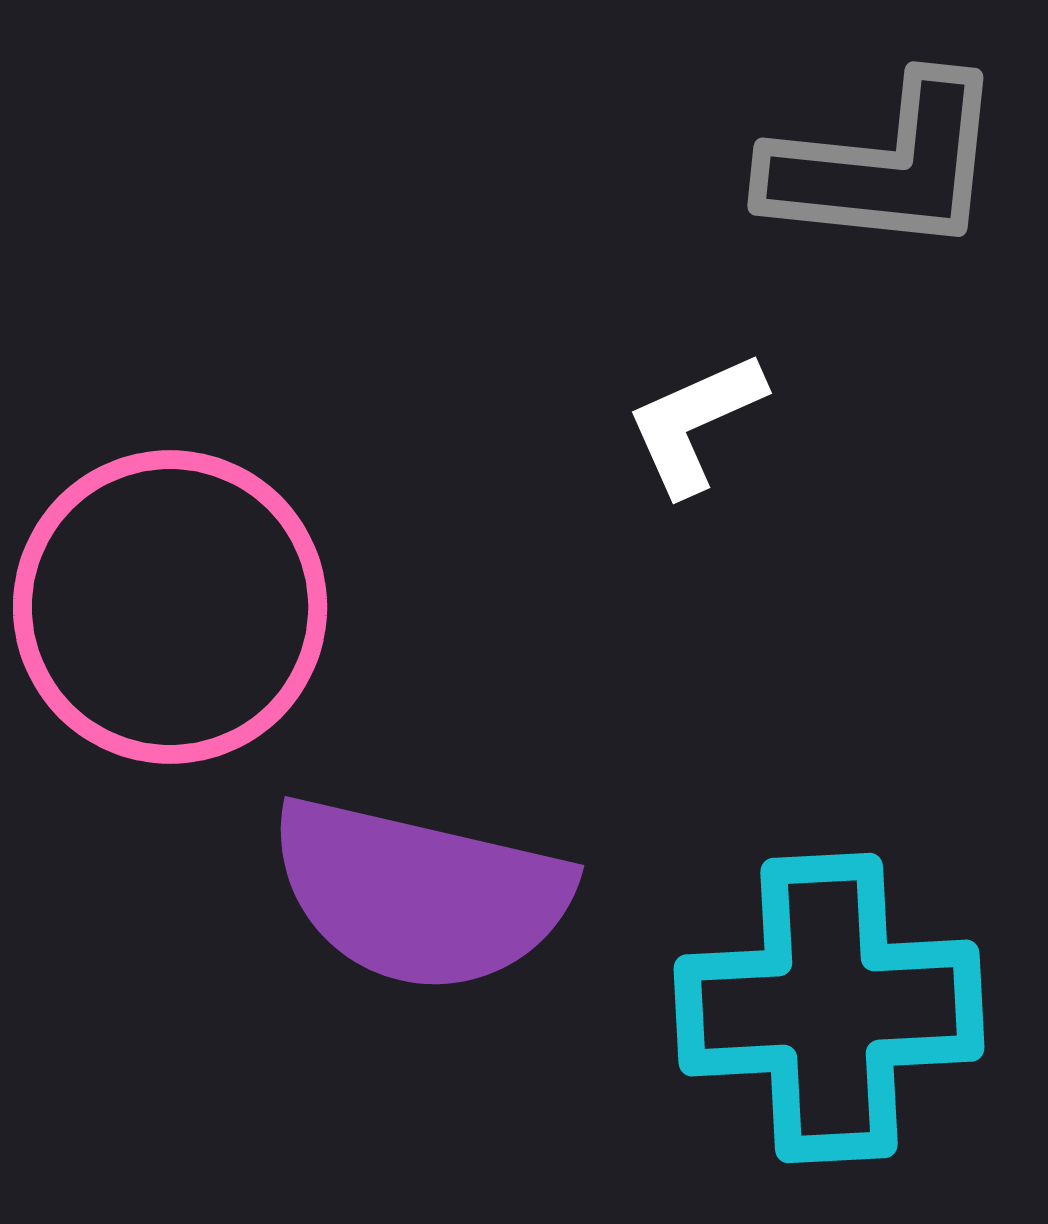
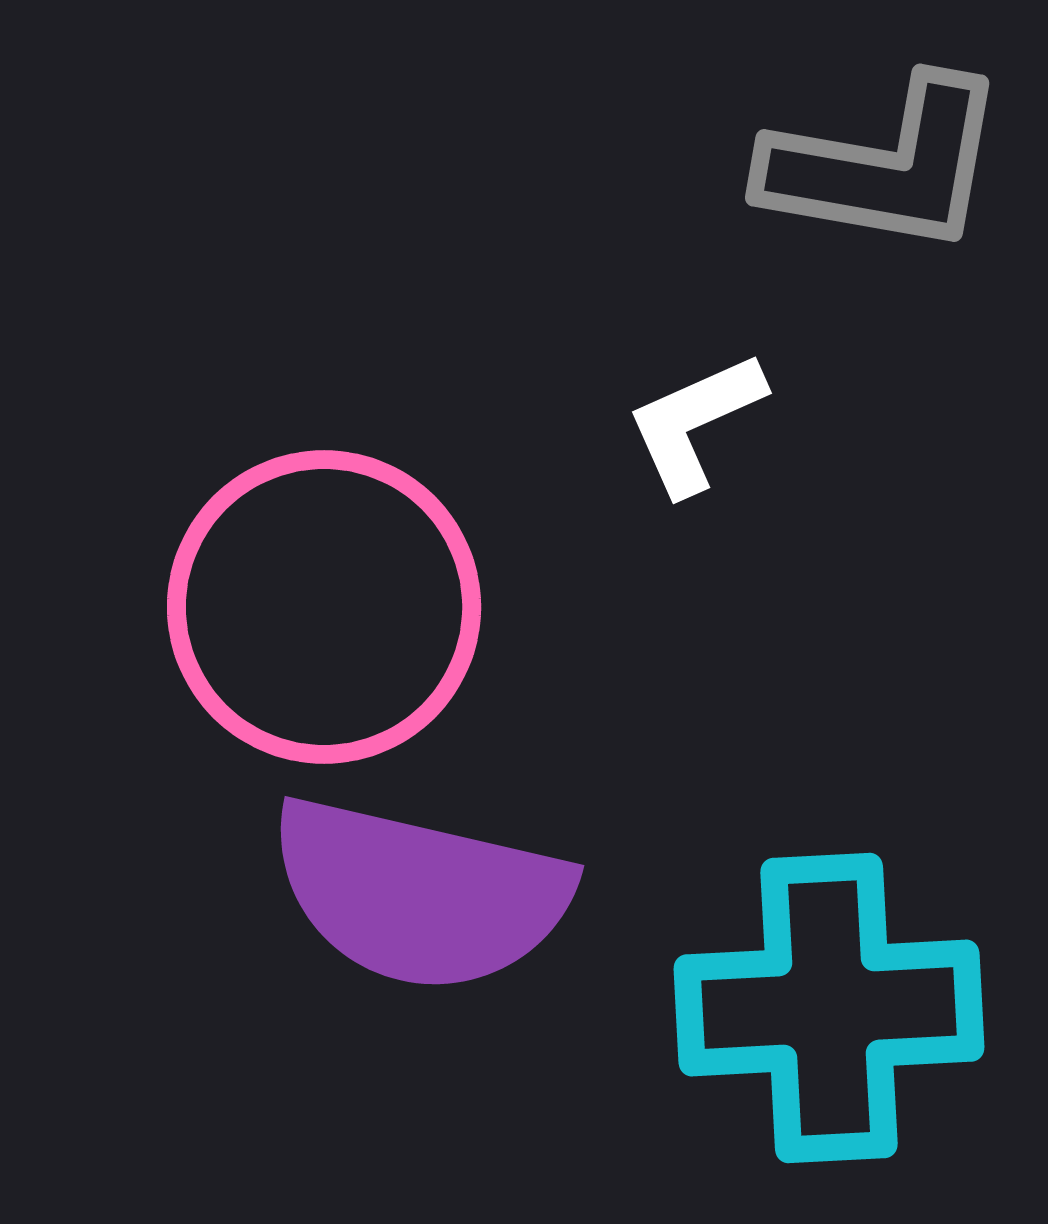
gray L-shape: rotated 4 degrees clockwise
pink circle: moved 154 px right
